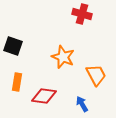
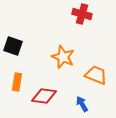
orange trapezoid: rotated 40 degrees counterclockwise
